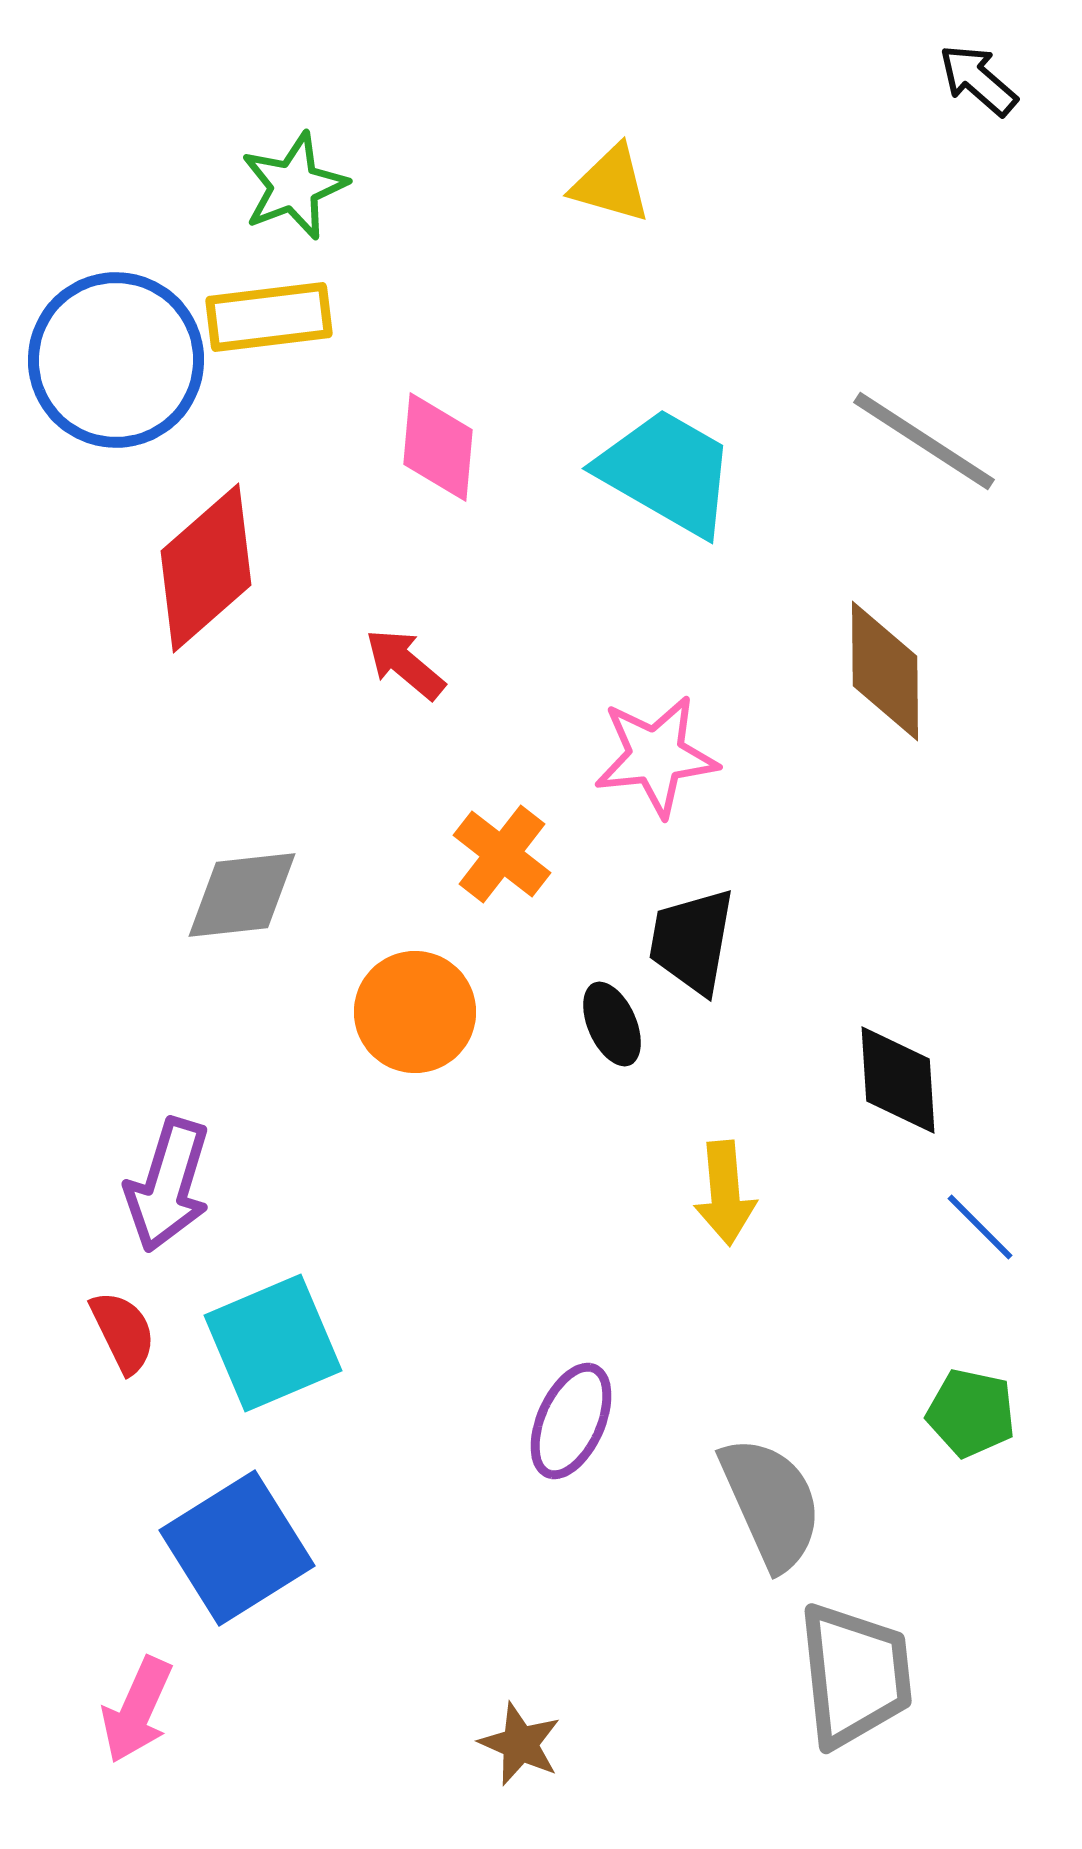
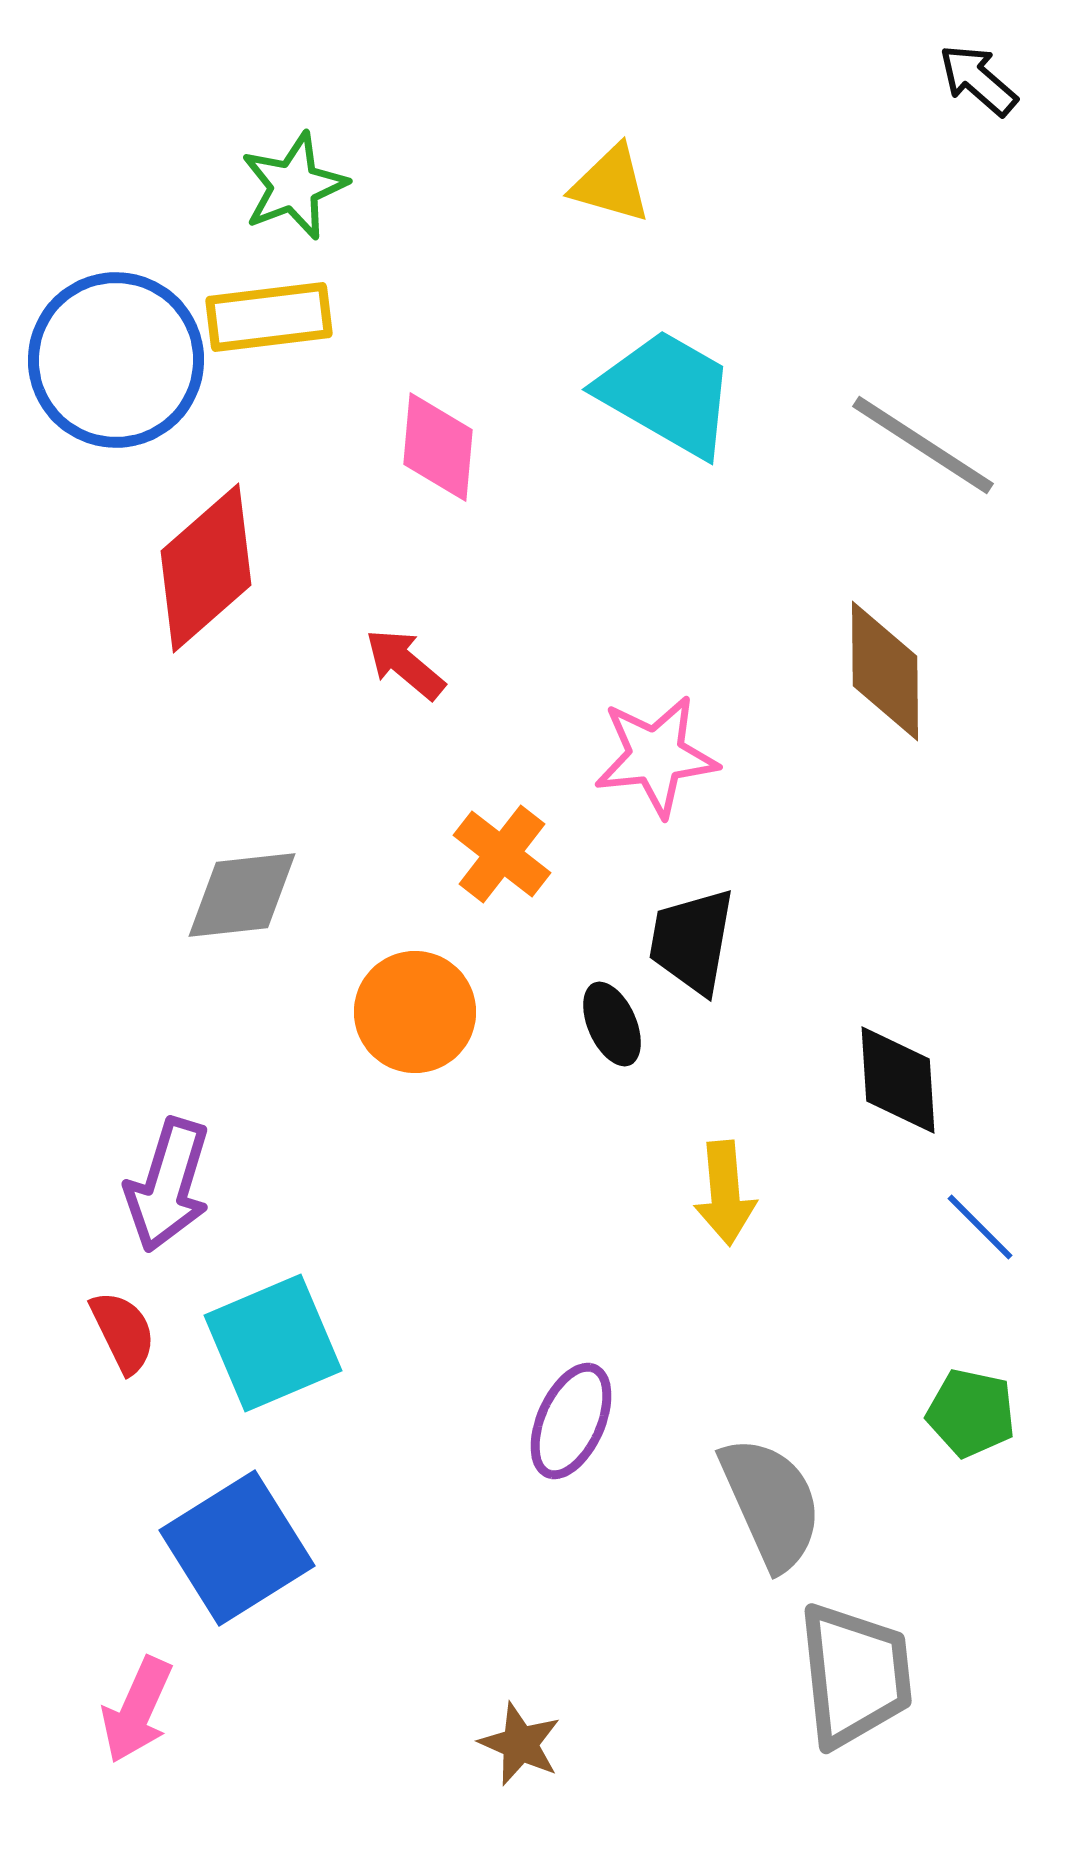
gray line: moved 1 px left, 4 px down
cyan trapezoid: moved 79 px up
